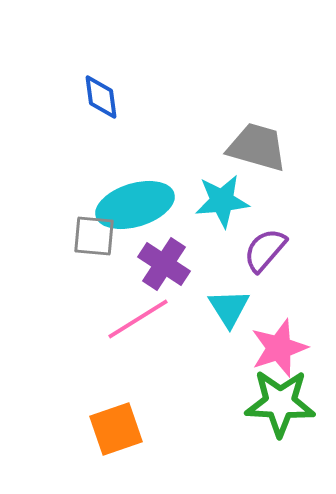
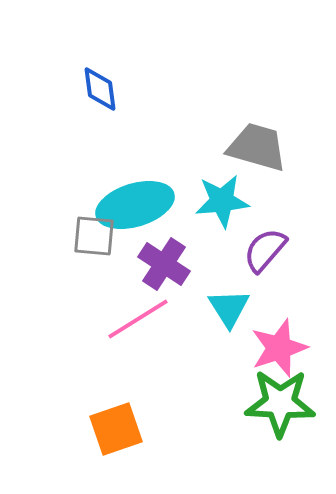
blue diamond: moved 1 px left, 8 px up
